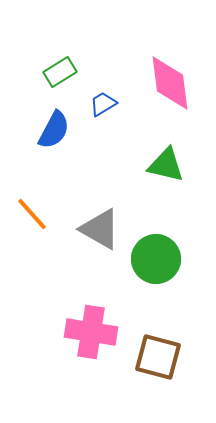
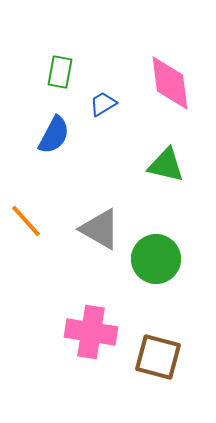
green rectangle: rotated 48 degrees counterclockwise
blue semicircle: moved 5 px down
orange line: moved 6 px left, 7 px down
